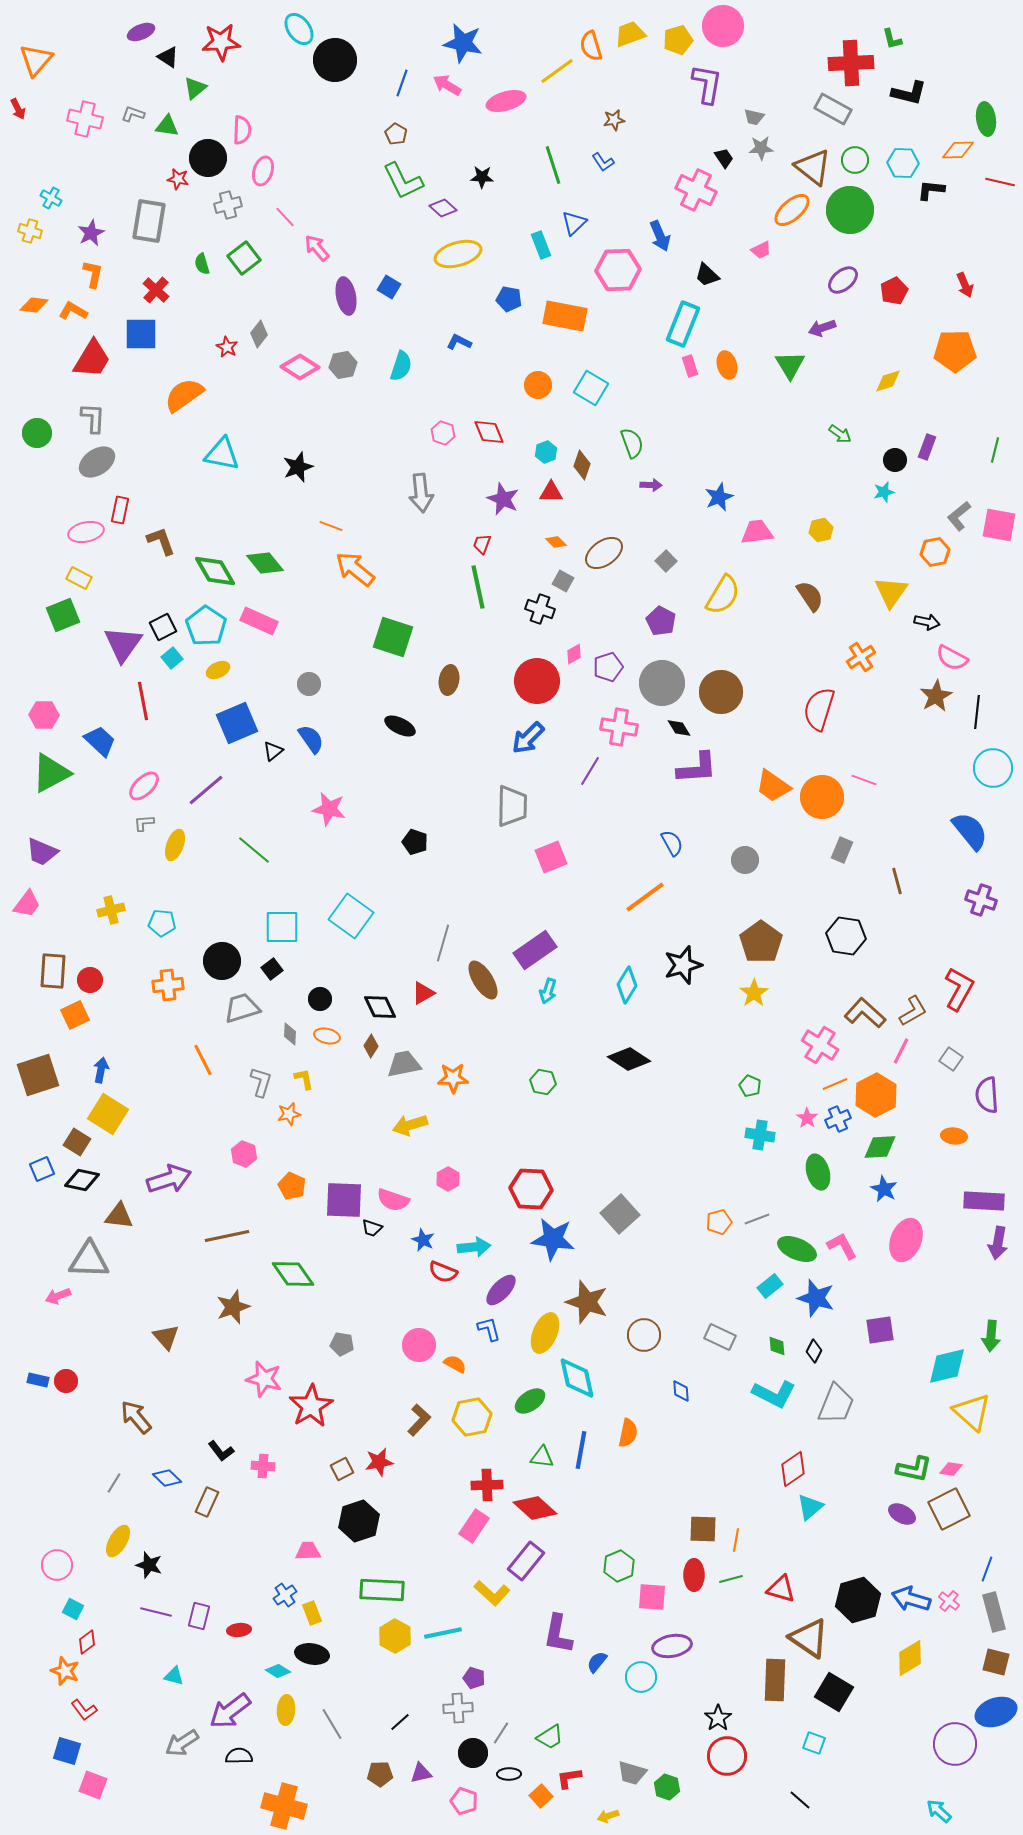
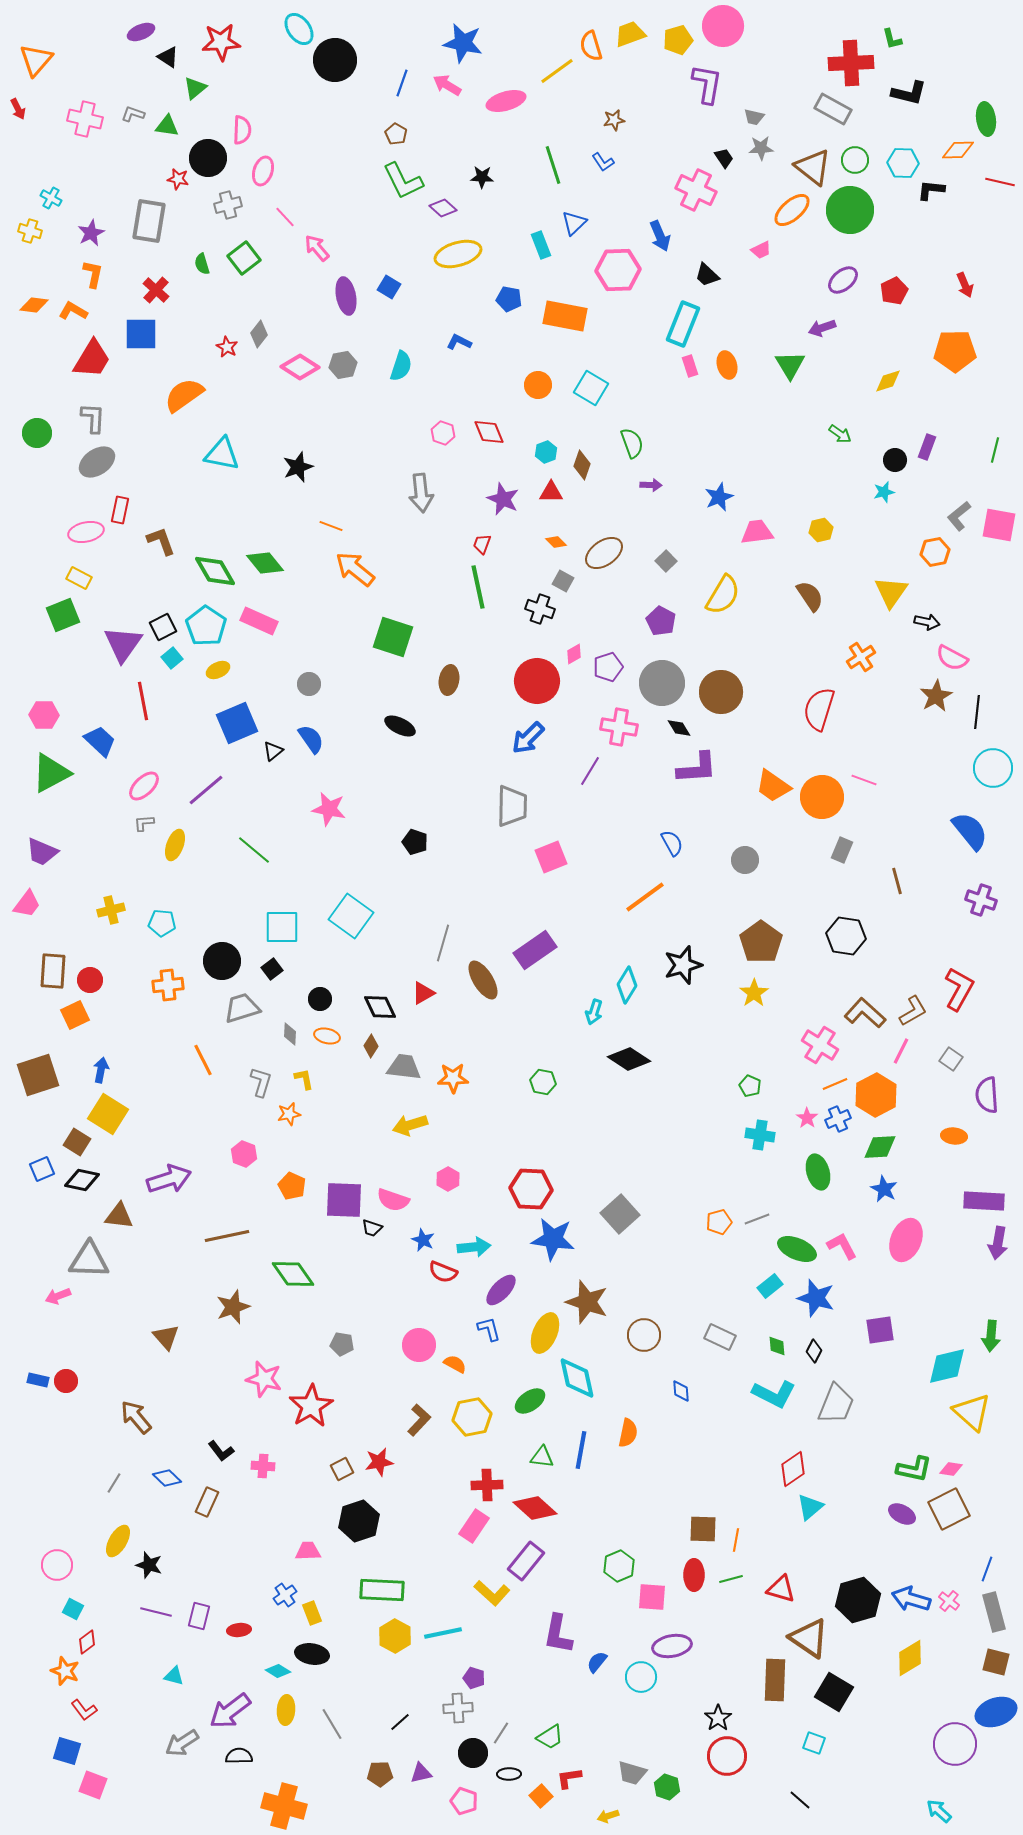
cyan arrow at (548, 991): moved 46 px right, 21 px down
gray trapezoid at (404, 1064): moved 3 px down; rotated 18 degrees clockwise
